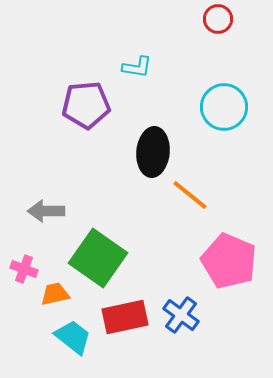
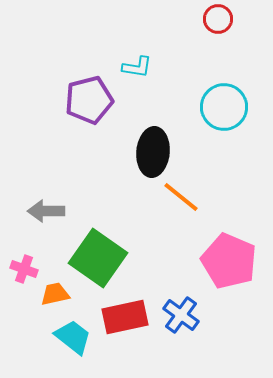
purple pentagon: moved 3 px right, 5 px up; rotated 9 degrees counterclockwise
orange line: moved 9 px left, 2 px down
